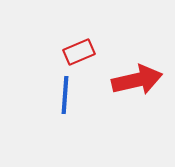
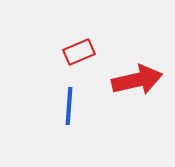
blue line: moved 4 px right, 11 px down
